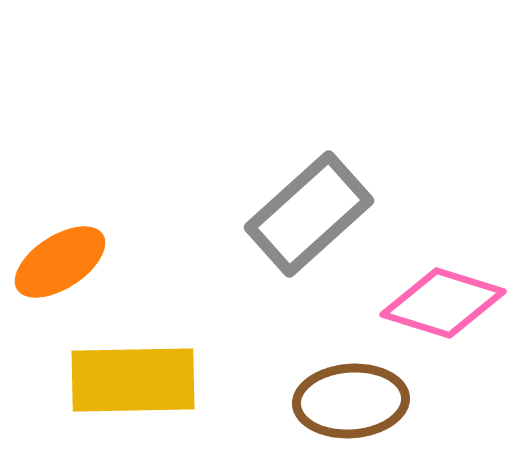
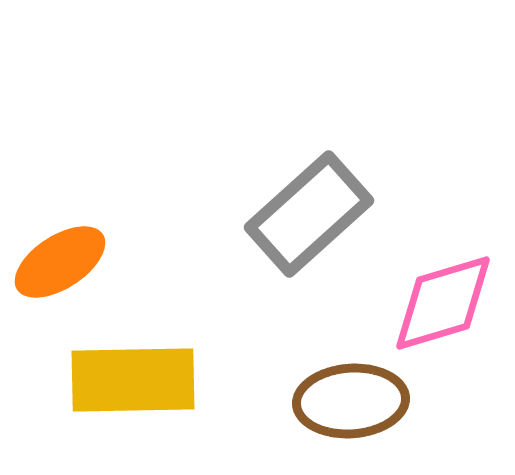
pink diamond: rotated 34 degrees counterclockwise
